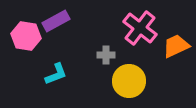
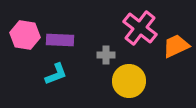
purple rectangle: moved 4 px right, 19 px down; rotated 32 degrees clockwise
pink hexagon: moved 1 px left, 1 px up
